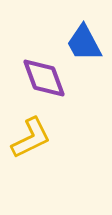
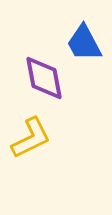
purple diamond: rotated 9 degrees clockwise
